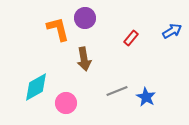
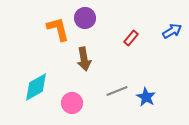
pink circle: moved 6 px right
